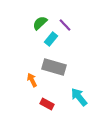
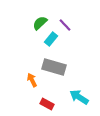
cyan arrow: rotated 18 degrees counterclockwise
